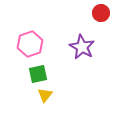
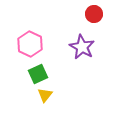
red circle: moved 7 px left, 1 px down
pink hexagon: rotated 15 degrees counterclockwise
green square: rotated 12 degrees counterclockwise
